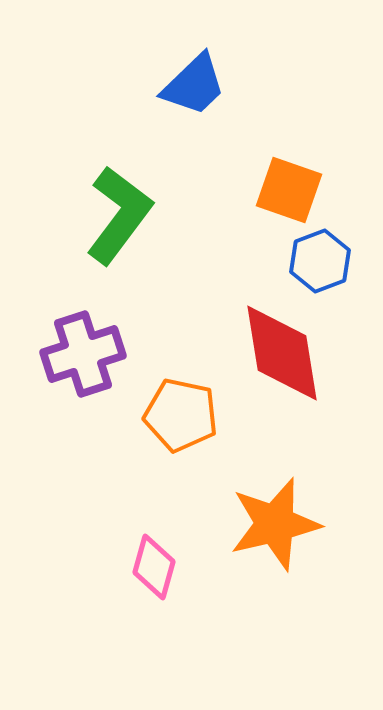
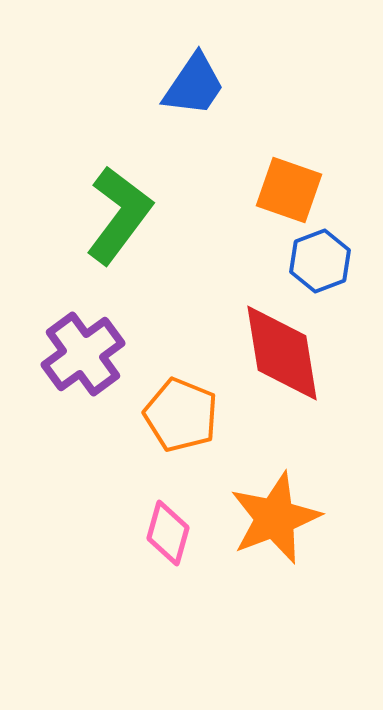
blue trapezoid: rotated 12 degrees counterclockwise
purple cross: rotated 18 degrees counterclockwise
orange pentagon: rotated 10 degrees clockwise
orange star: moved 6 px up; rotated 8 degrees counterclockwise
pink diamond: moved 14 px right, 34 px up
